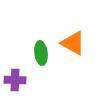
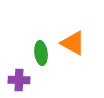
purple cross: moved 4 px right
